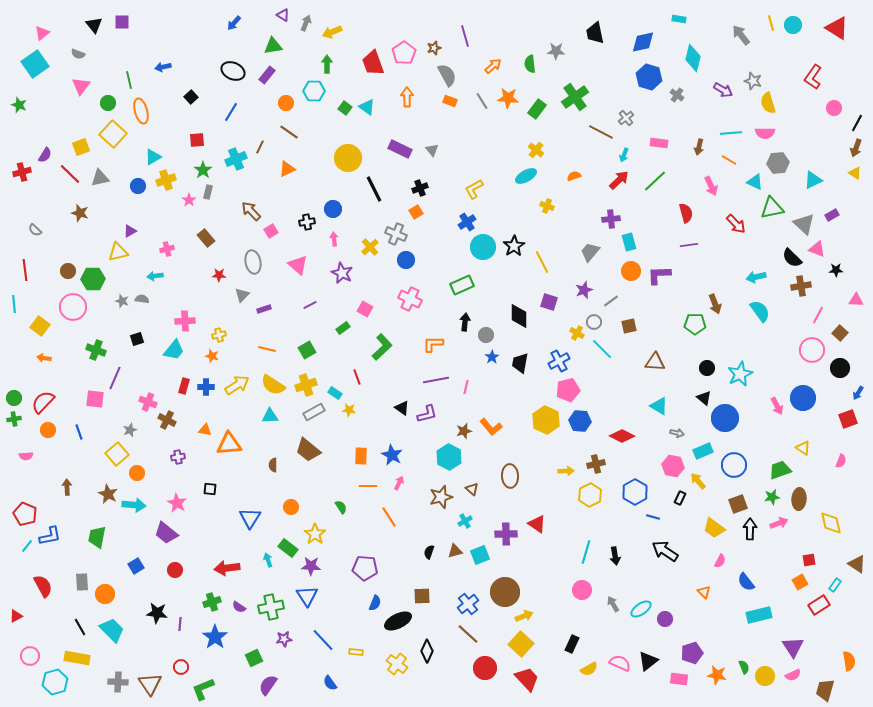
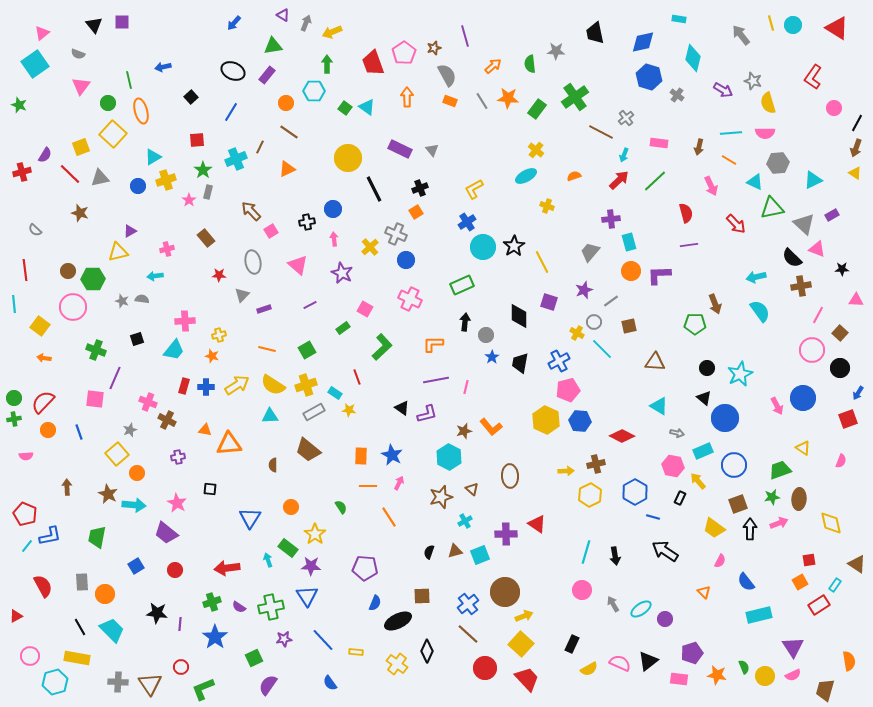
black star at (836, 270): moved 6 px right, 1 px up
